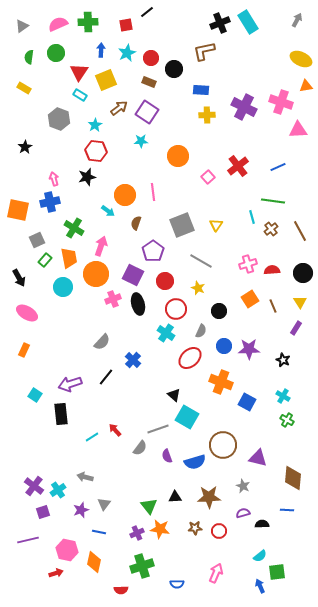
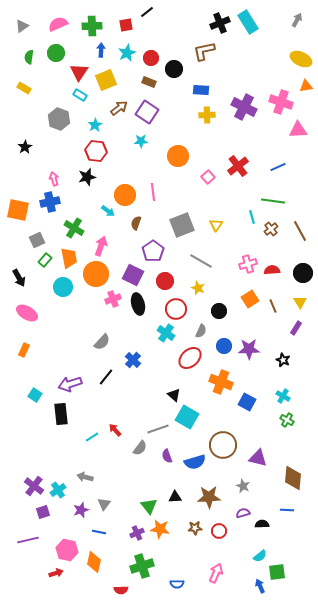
green cross at (88, 22): moved 4 px right, 4 px down
